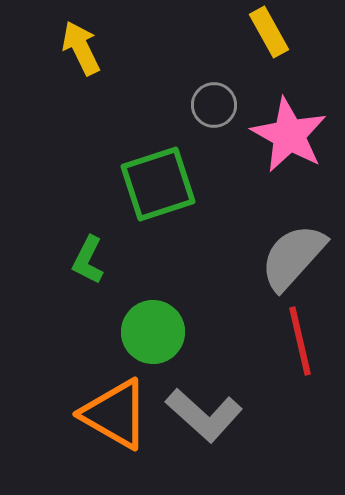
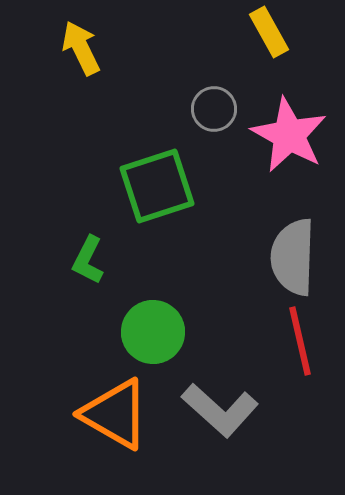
gray circle: moved 4 px down
green square: moved 1 px left, 2 px down
gray semicircle: rotated 40 degrees counterclockwise
gray L-shape: moved 16 px right, 5 px up
